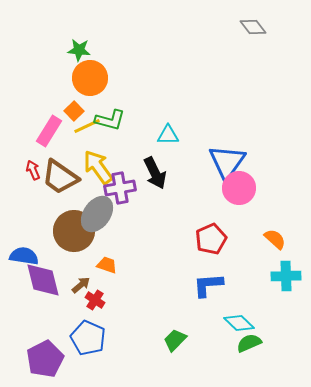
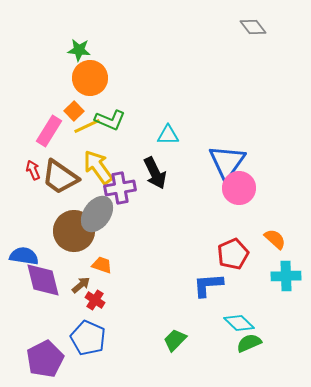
green L-shape: rotated 8 degrees clockwise
red pentagon: moved 22 px right, 15 px down
orange trapezoid: moved 5 px left
